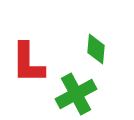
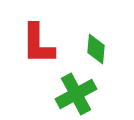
red L-shape: moved 10 px right, 19 px up
